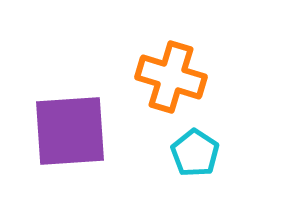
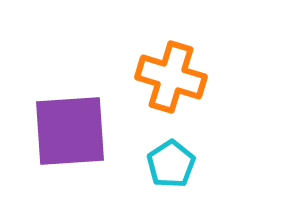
cyan pentagon: moved 24 px left, 11 px down; rotated 6 degrees clockwise
